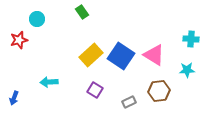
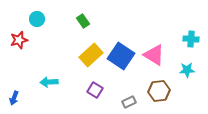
green rectangle: moved 1 px right, 9 px down
